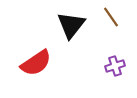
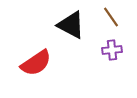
black triangle: rotated 40 degrees counterclockwise
purple cross: moved 3 px left, 16 px up; rotated 12 degrees clockwise
